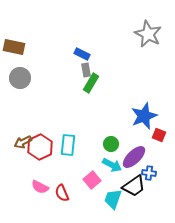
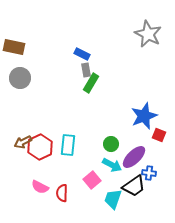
red semicircle: rotated 24 degrees clockwise
